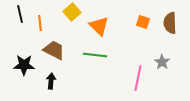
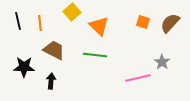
black line: moved 2 px left, 7 px down
brown semicircle: rotated 45 degrees clockwise
black star: moved 2 px down
pink line: rotated 65 degrees clockwise
